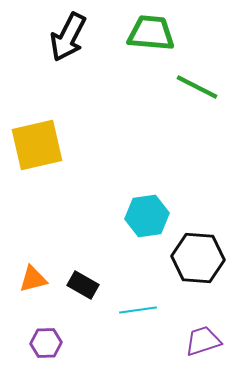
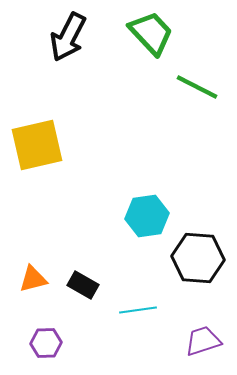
green trapezoid: rotated 42 degrees clockwise
